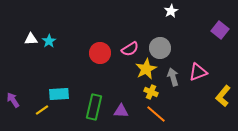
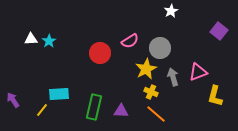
purple square: moved 1 px left, 1 px down
pink semicircle: moved 8 px up
yellow L-shape: moved 8 px left; rotated 25 degrees counterclockwise
yellow line: rotated 16 degrees counterclockwise
